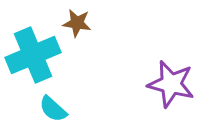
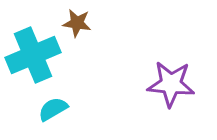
purple star: rotated 9 degrees counterclockwise
cyan semicircle: rotated 108 degrees clockwise
